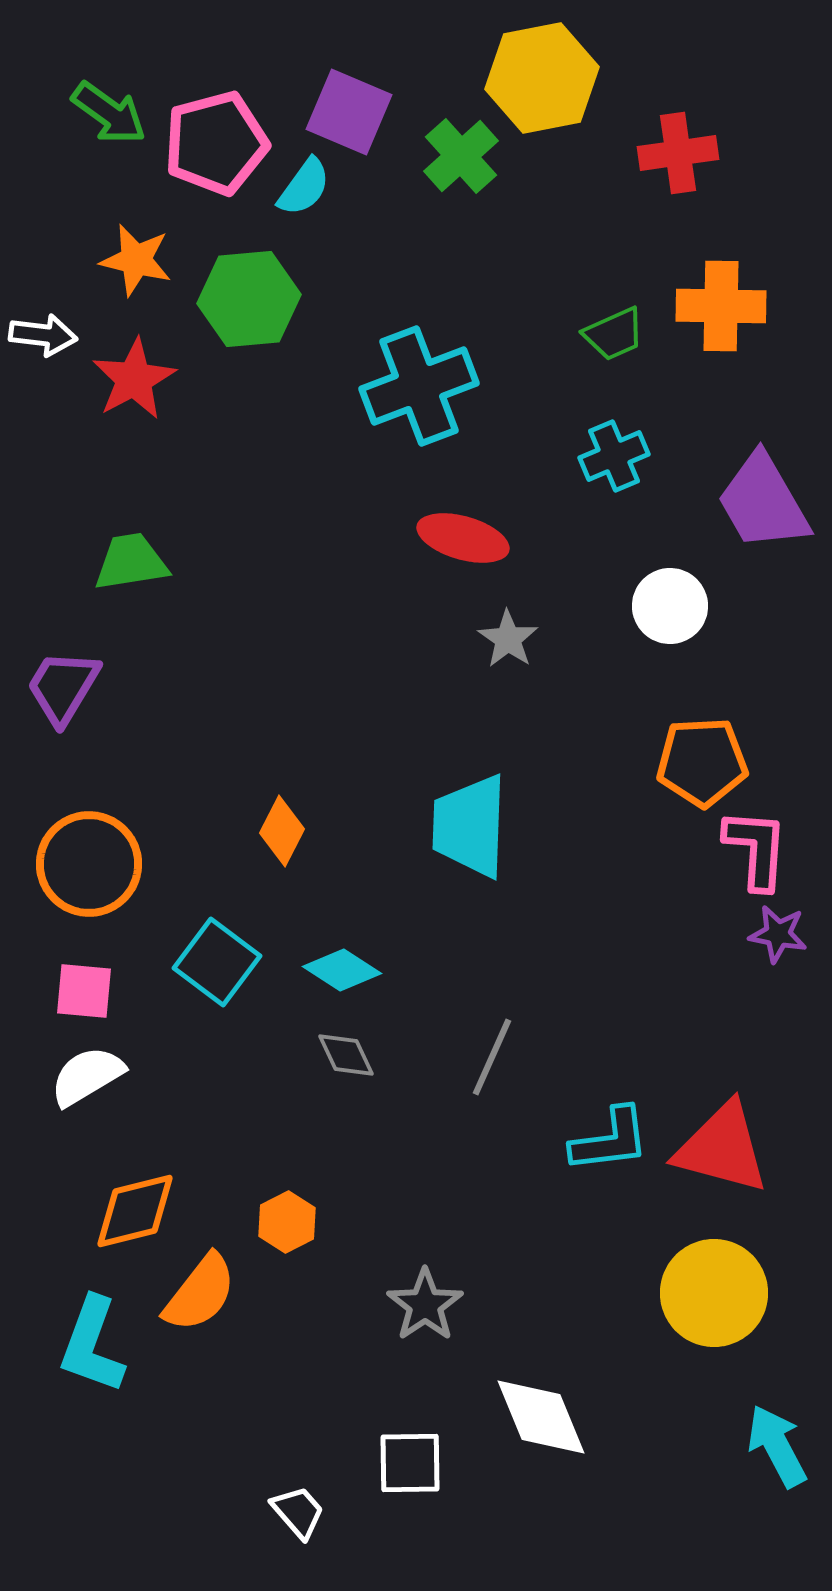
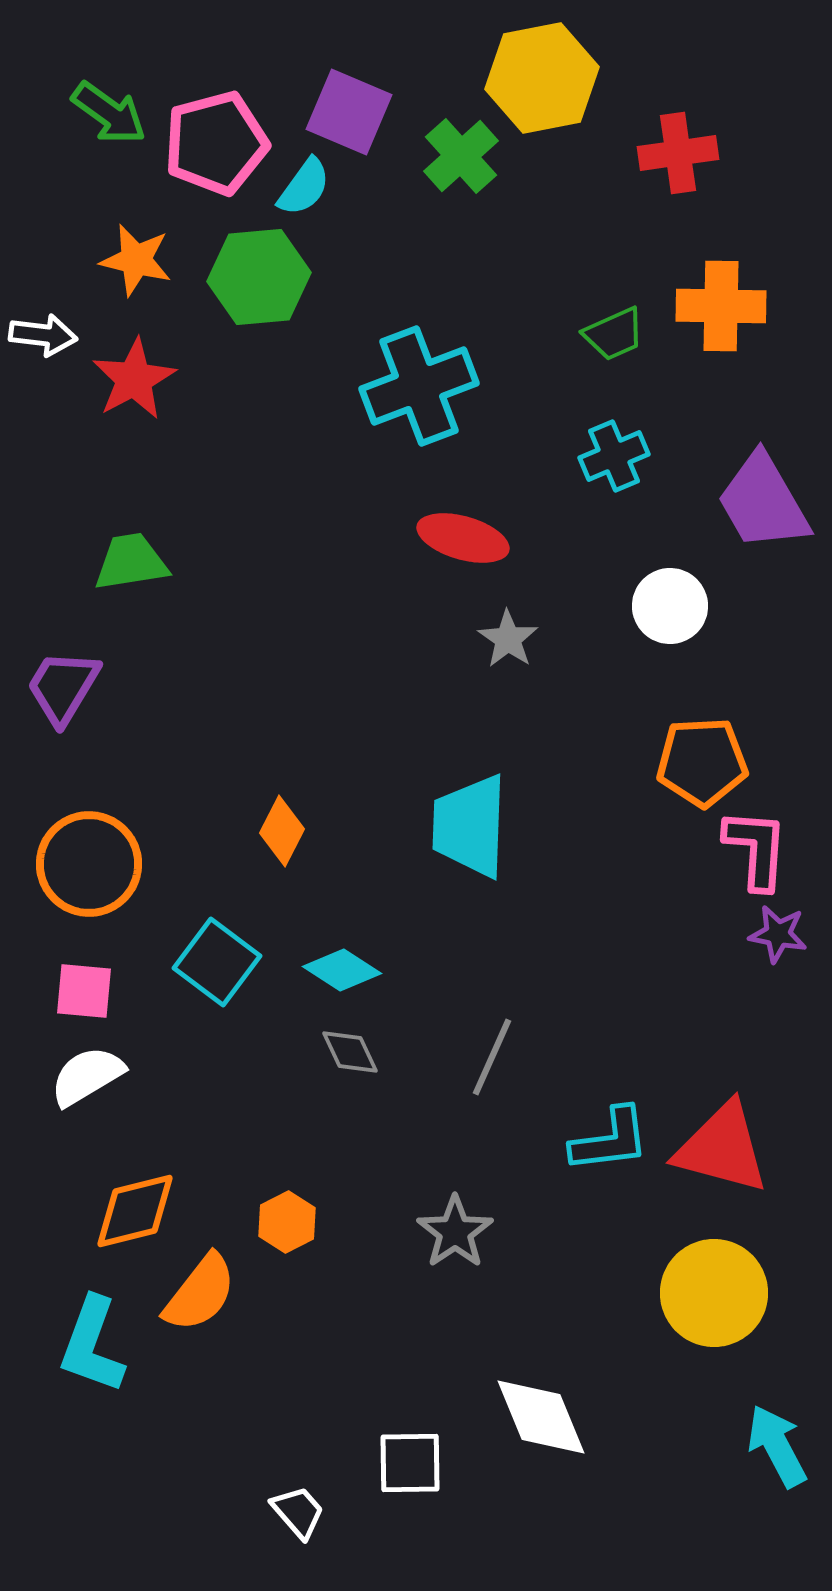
green hexagon at (249, 299): moved 10 px right, 22 px up
gray diamond at (346, 1055): moved 4 px right, 3 px up
gray star at (425, 1305): moved 30 px right, 73 px up
